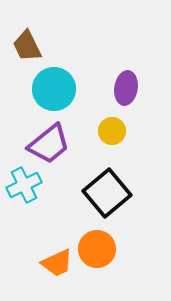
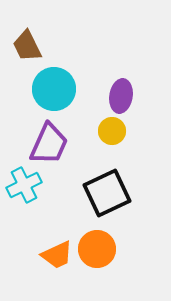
purple ellipse: moved 5 px left, 8 px down
purple trapezoid: rotated 27 degrees counterclockwise
black square: rotated 15 degrees clockwise
orange trapezoid: moved 8 px up
